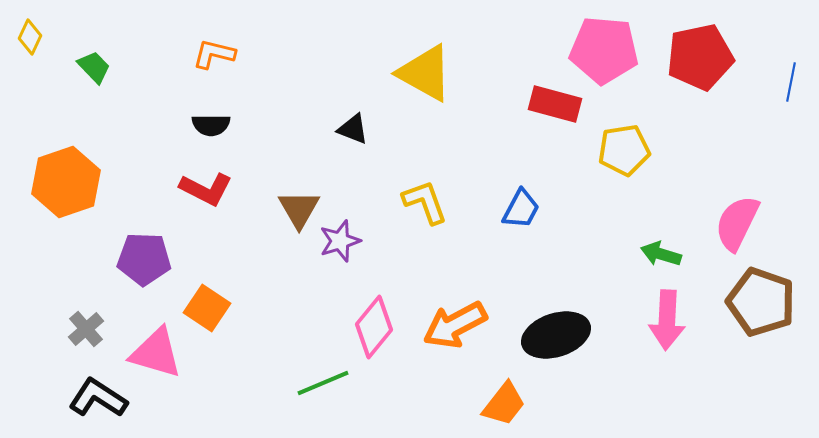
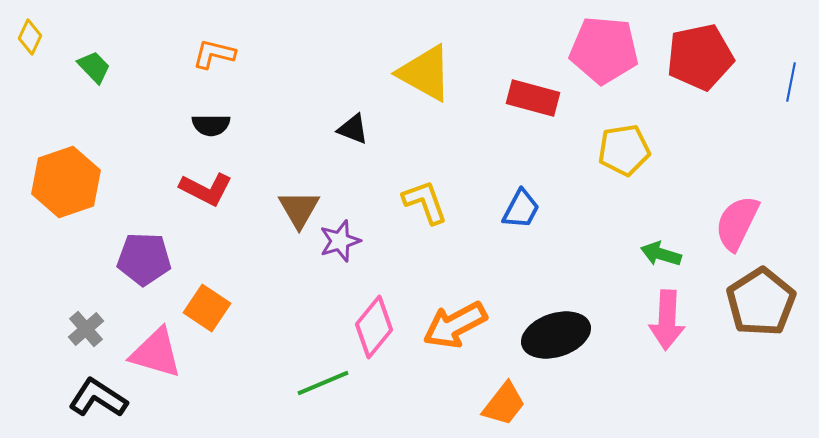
red rectangle: moved 22 px left, 6 px up
brown pentagon: rotated 20 degrees clockwise
